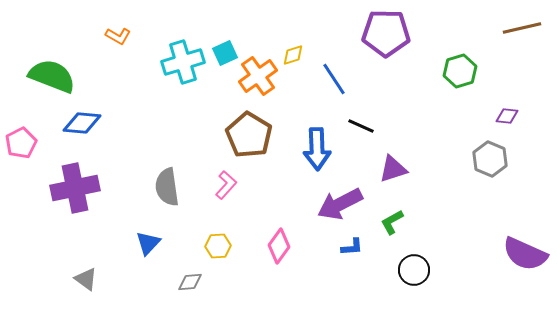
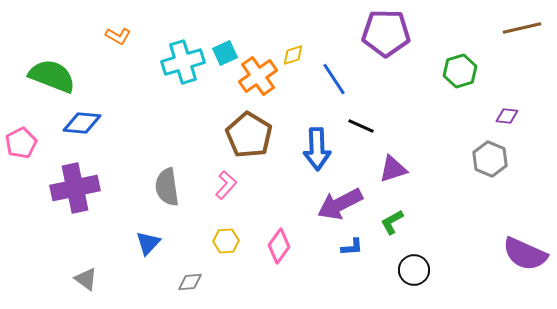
yellow hexagon: moved 8 px right, 5 px up
